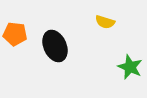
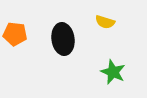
black ellipse: moved 8 px right, 7 px up; rotated 16 degrees clockwise
green star: moved 17 px left, 5 px down
